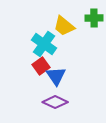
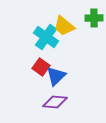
cyan cross: moved 2 px right, 7 px up
red square: moved 1 px down; rotated 18 degrees counterclockwise
blue triangle: rotated 20 degrees clockwise
purple diamond: rotated 20 degrees counterclockwise
